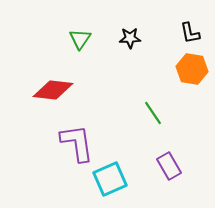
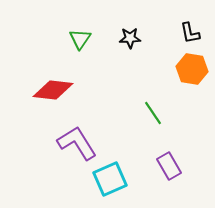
purple L-shape: rotated 24 degrees counterclockwise
